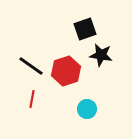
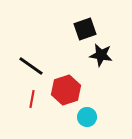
red hexagon: moved 19 px down
cyan circle: moved 8 px down
